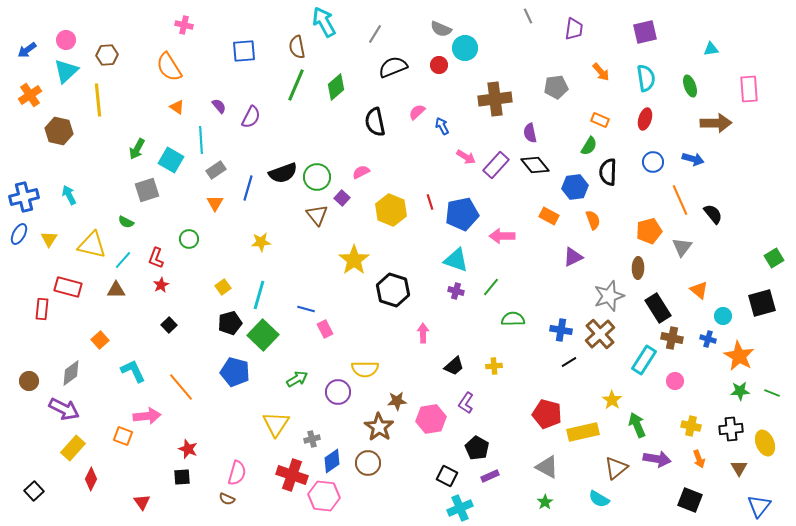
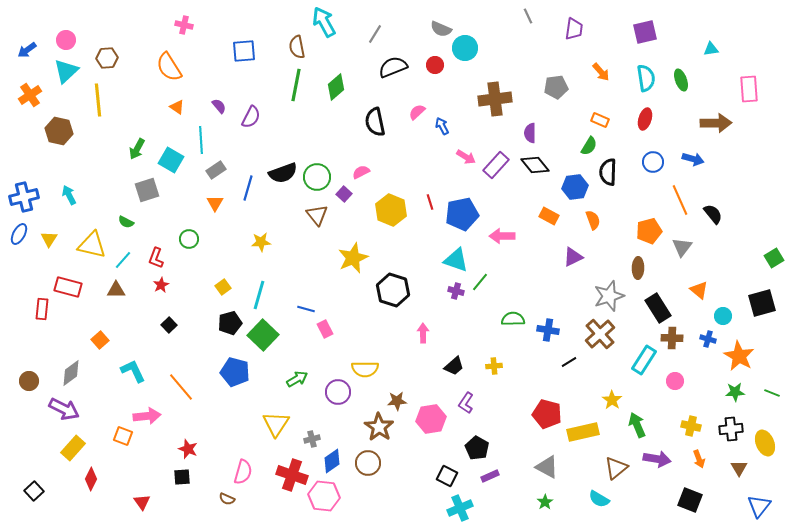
brown hexagon at (107, 55): moved 3 px down
red circle at (439, 65): moved 4 px left
green line at (296, 85): rotated 12 degrees counterclockwise
green ellipse at (690, 86): moved 9 px left, 6 px up
purple semicircle at (530, 133): rotated 12 degrees clockwise
purple square at (342, 198): moved 2 px right, 4 px up
yellow star at (354, 260): moved 1 px left, 2 px up; rotated 12 degrees clockwise
green line at (491, 287): moved 11 px left, 5 px up
blue cross at (561, 330): moved 13 px left
brown cross at (672, 338): rotated 10 degrees counterclockwise
green star at (740, 391): moved 5 px left, 1 px down
pink semicircle at (237, 473): moved 6 px right, 1 px up
